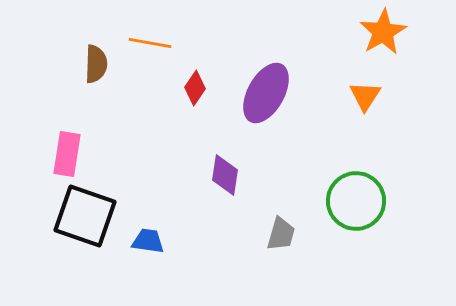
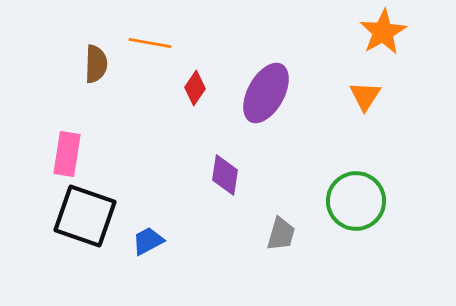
blue trapezoid: rotated 36 degrees counterclockwise
